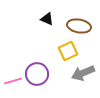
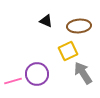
black triangle: moved 1 px left, 2 px down
brown ellipse: rotated 15 degrees counterclockwise
gray arrow: rotated 80 degrees clockwise
